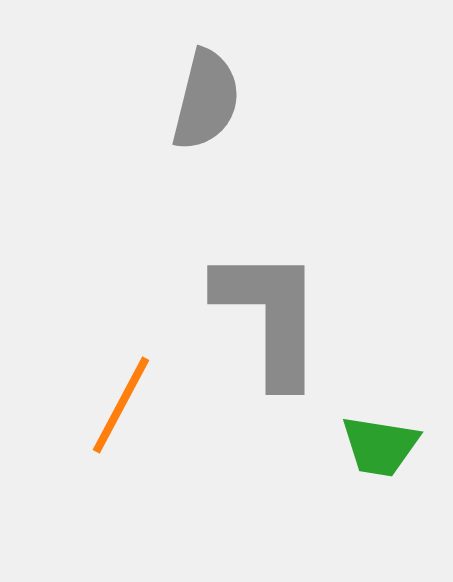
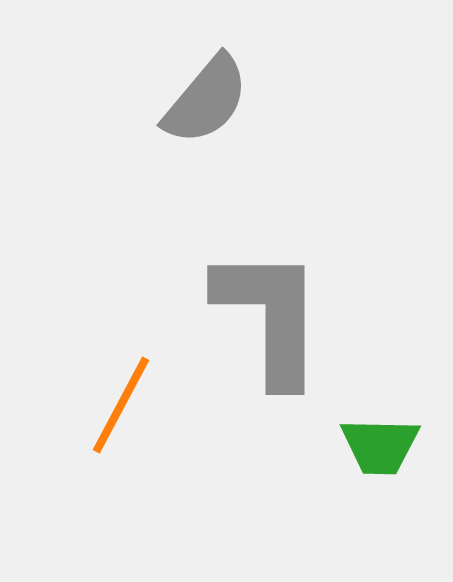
gray semicircle: rotated 26 degrees clockwise
green trapezoid: rotated 8 degrees counterclockwise
